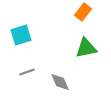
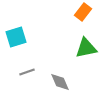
cyan square: moved 5 px left, 2 px down
